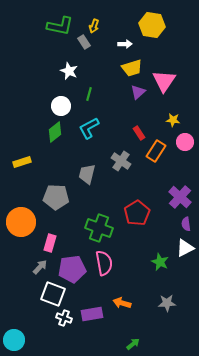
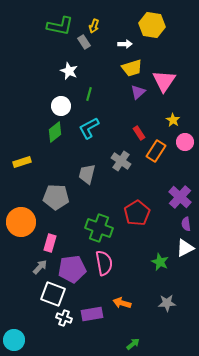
yellow star: rotated 24 degrees clockwise
